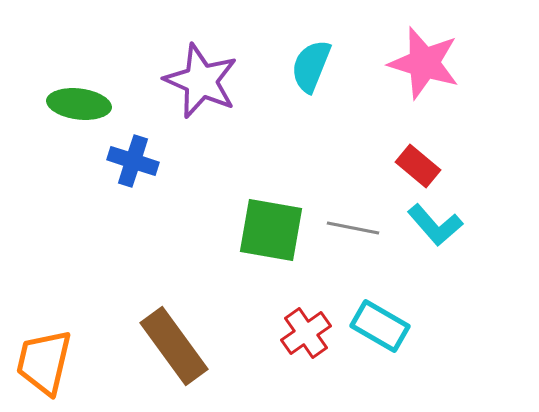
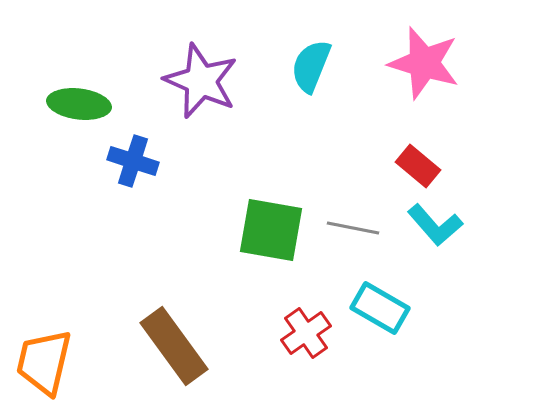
cyan rectangle: moved 18 px up
